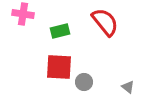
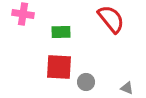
red semicircle: moved 6 px right, 3 px up
green rectangle: moved 1 px right, 1 px down; rotated 12 degrees clockwise
gray circle: moved 2 px right
gray triangle: moved 1 px left, 1 px down; rotated 16 degrees counterclockwise
